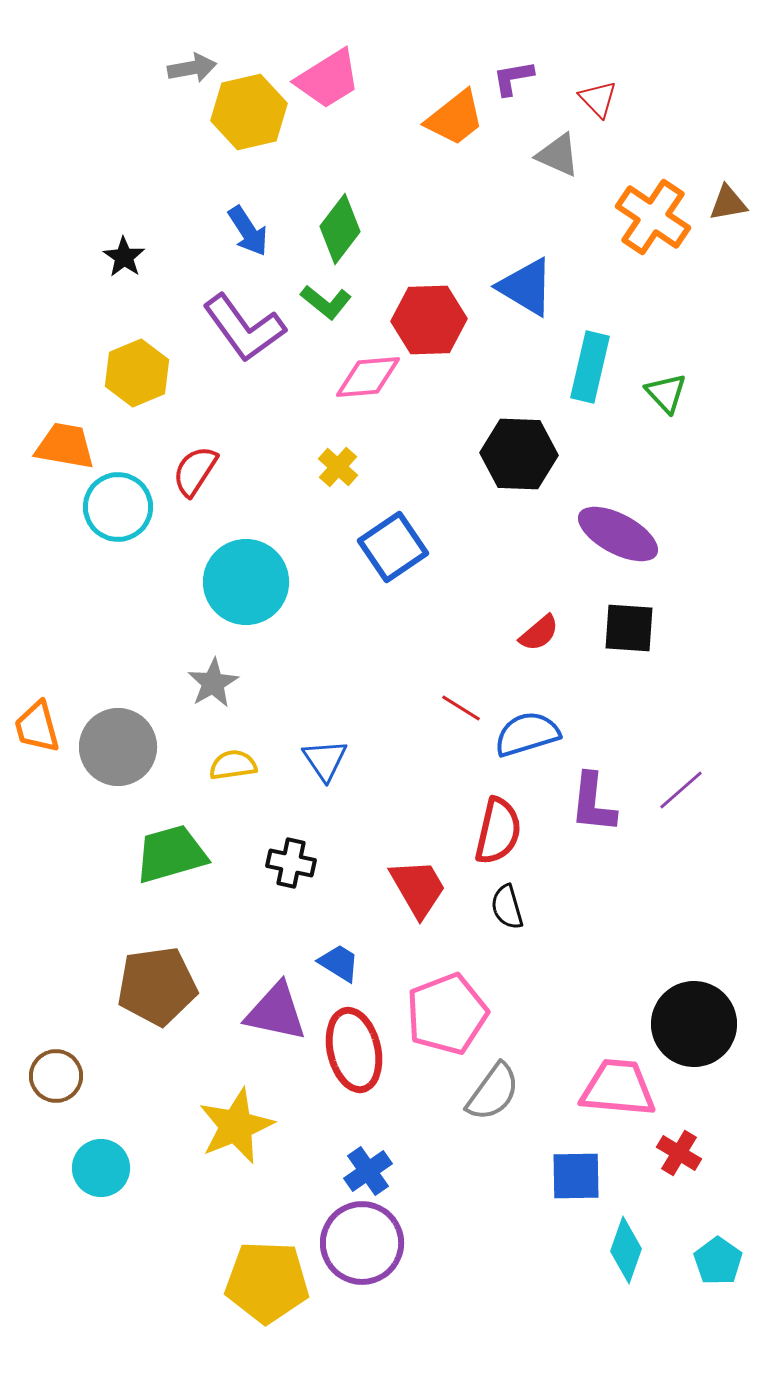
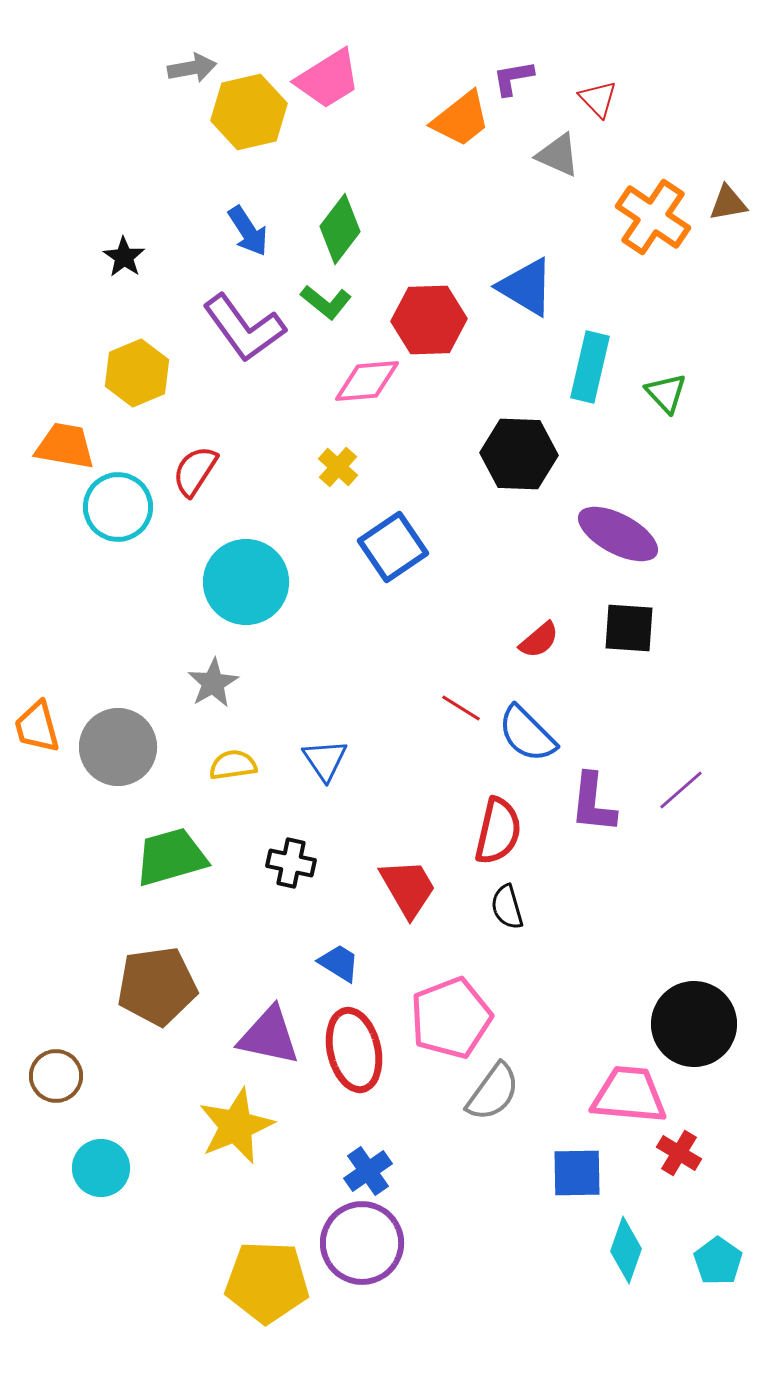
orange trapezoid at (455, 118): moved 6 px right, 1 px down
pink diamond at (368, 377): moved 1 px left, 4 px down
red semicircle at (539, 633): moved 7 px down
blue semicircle at (527, 734): rotated 118 degrees counterclockwise
green trapezoid at (171, 854): moved 3 px down
red trapezoid at (418, 888): moved 10 px left
purple triangle at (276, 1012): moved 7 px left, 24 px down
pink pentagon at (447, 1014): moved 4 px right, 4 px down
pink trapezoid at (618, 1088): moved 11 px right, 7 px down
blue square at (576, 1176): moved 1 px right, 3 px up
